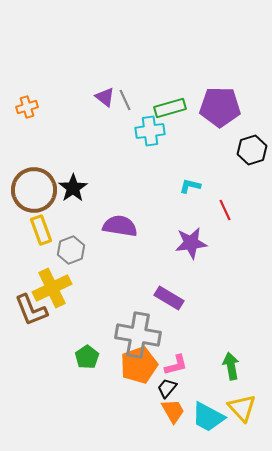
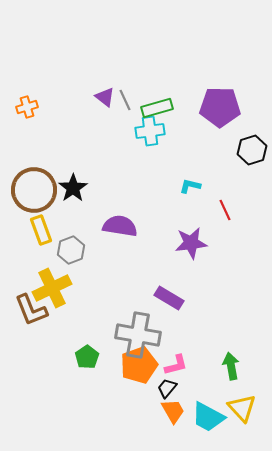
green rectangle: moved 13 px left
